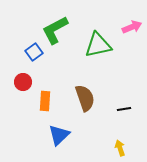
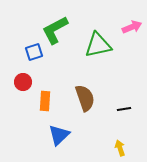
blue square: rotated 18 degrees clockwise
